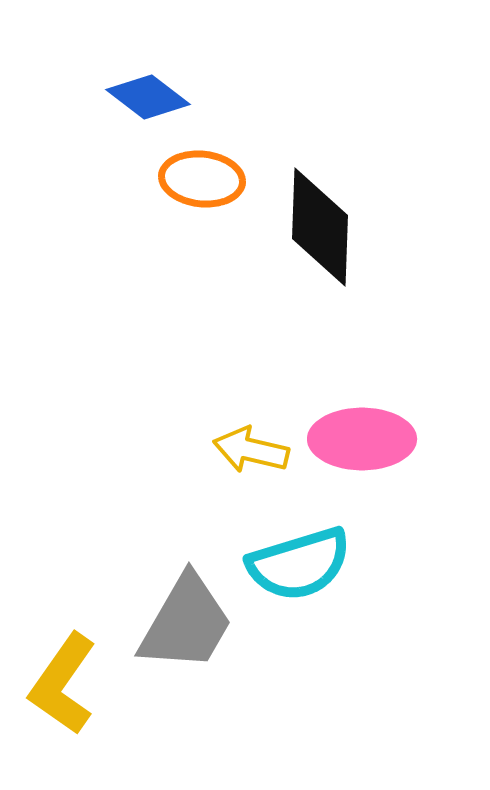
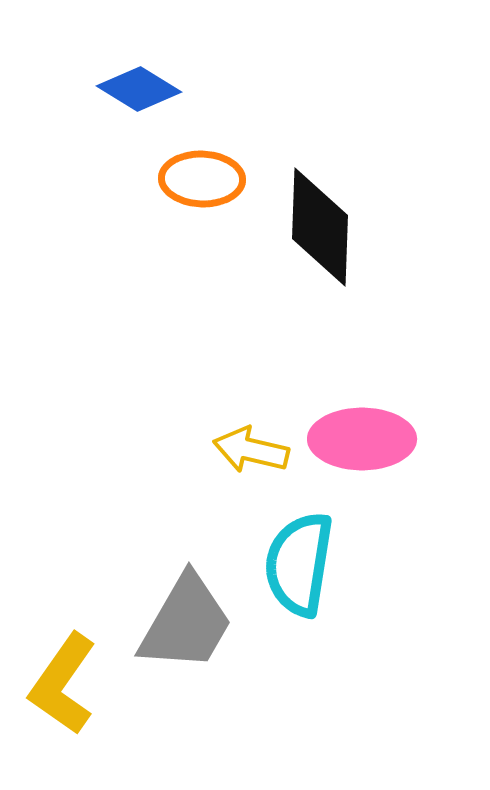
blue diamond: moved 9 px left, 8 px up; rotated 6 degrees counterclockwise
orange ellipse: rotated 4 degrees counterclockwise
cyan semicircle: rotated 116 degrees clockwise
